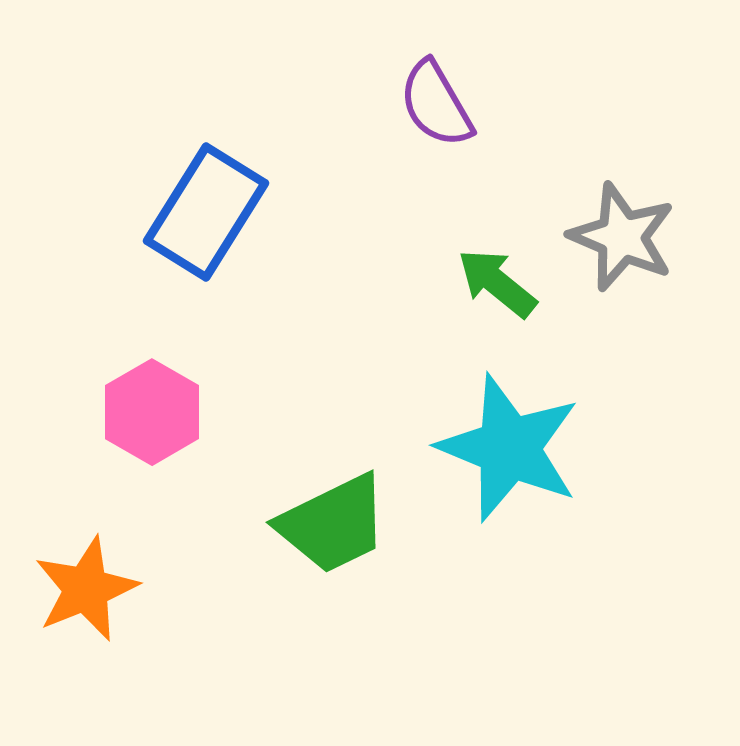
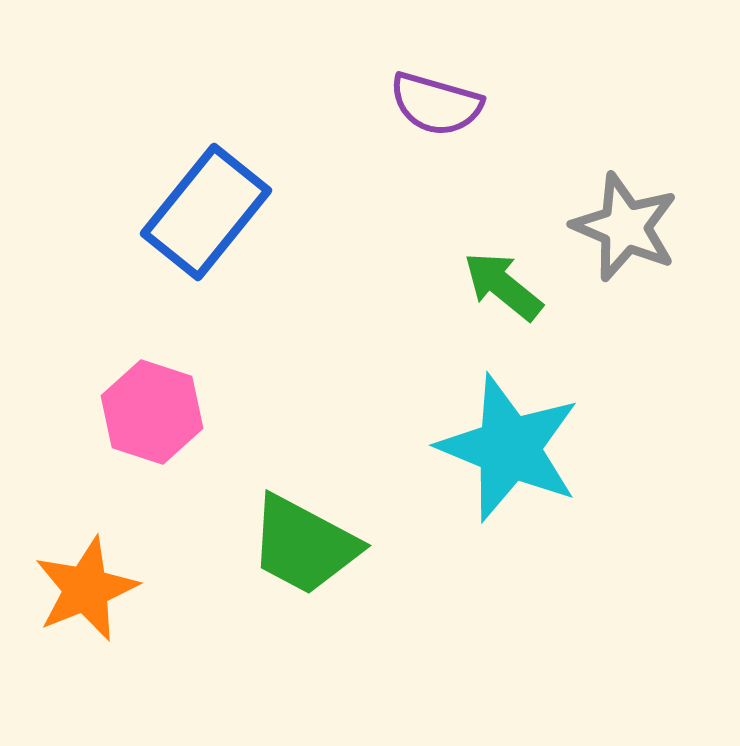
purple semicircle: rotated 44 degrees counterclockwise
blue rectangle: rotated 7 degrees clockwise
gray star: moved 3 px right, 10 px up
green arrow: moved 6 px right, 3 px down
pink hexagon: rotated 12 degrees counterclockwise
green trapezoid: moved 29 px left, 21 px down; rotated 54 degrees clockwise
